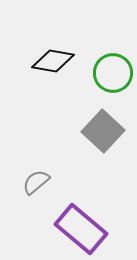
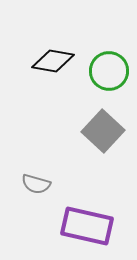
green circle: moved 4 px left, 2 px up
gray semicircle: moved 2 px down; rotated 124 degrees counterclockwise
purple rectangle: moved 6 px right, 3 px up; rotated 27 degrees counterclockwise
